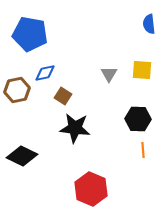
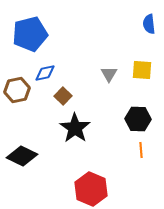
blue pentagon: rotated 24 degrees counterclockwise
brown square: rotated 12 degrees clockwise
black star: rotated 28 degrees clockwise
orange line: moved 2 px left
